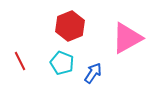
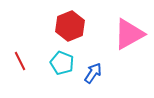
pink triangle: moved 2 px right, 4 px up
